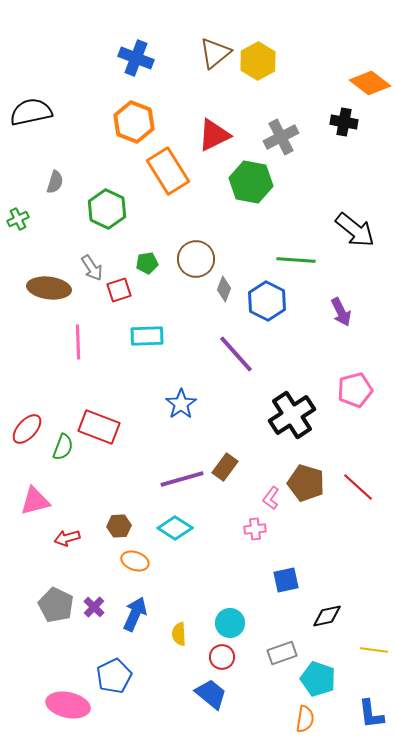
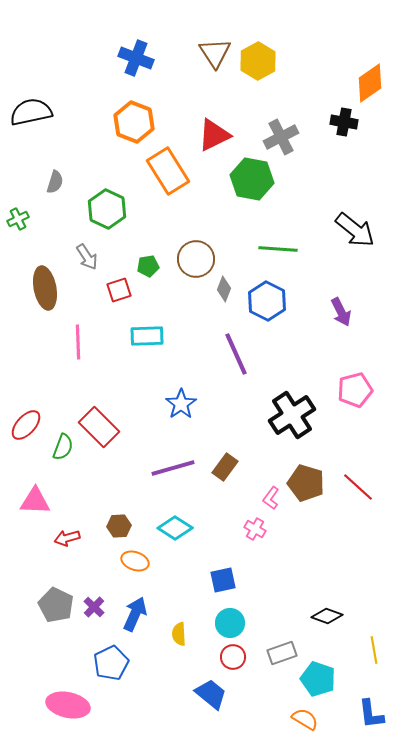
brown triangle at (215, 53): rotated 24 degrees counterclockwise
orange diamond at (370, 83): rotated 72 degrees counterclockwise
green hexagon at (251, 182): moved 1 px right, 3 px up
green line at (296, 260): moved 18 px left, 11 px up
green pentagon at (147, 263): moved 1 px right, 3 px down
gray arrow at (92, 268): moved 5 px left, 11 px up
brown ellipse at (49, 288): moved 4 px left; rotated 72 degrees clockwise
purple line at (236, 354): rotated 18 degrees clockwise
red rectangle at (99, 427): rotated 24 degrees clockwise
red ellipse at (27, 429): moved 1 px left, 4 px up
purple line at (182, 479): moved 9 px left, 11 px up
pink triangle at (35, 501): rotated 16 degrees clockwise
pink cross at (255, 529): rotated 35 degrees clockwise
blue square at (286, 580): moved 63 px left
black diamond at (327, 616): rotated 32 degrees clockwise
yellow line at (374, 650): rotated 72 degrees clockwise
red circle at (222, 657): moved 11 px right
blue pentagon at (114, 676): moved 3 px left, 13 px up
orange semicircle at (305, 719): rotated 68 degrees counterclockwise
